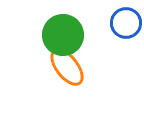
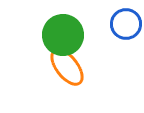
blue circle: moved 1 px down
